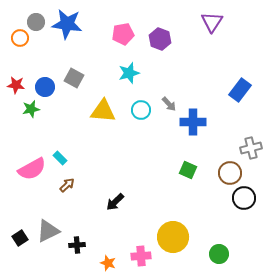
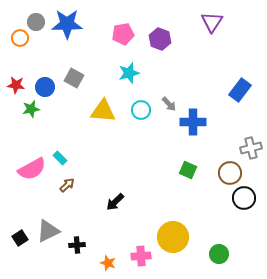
blue star: rotated 8 degrees counterclockwise
